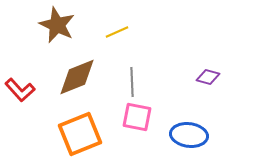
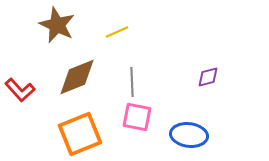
purple diamond: rotated 30 degrees counterclockwise
